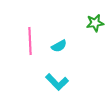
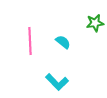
cyan semicircle: moved 4 px right, 4 px up; rotated 112 degrees counterclockwise
